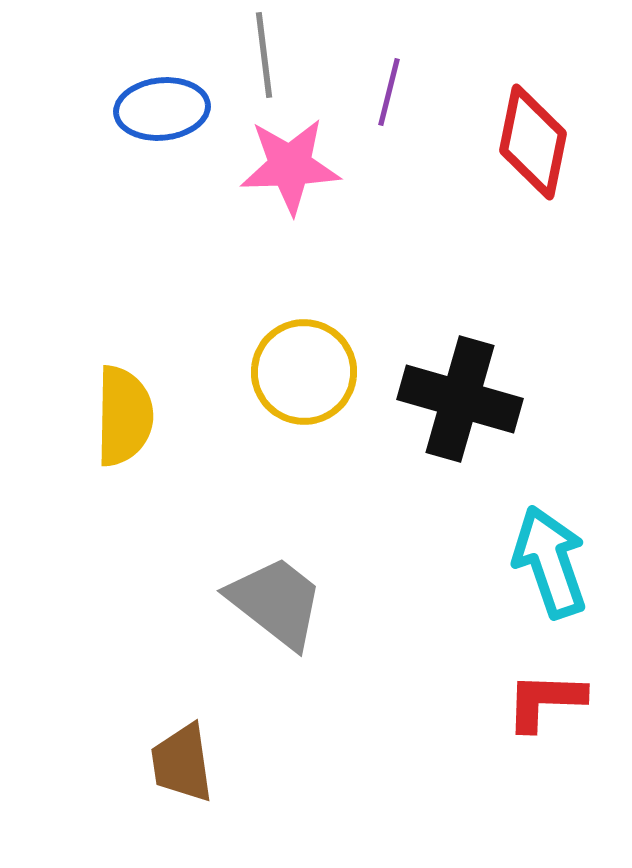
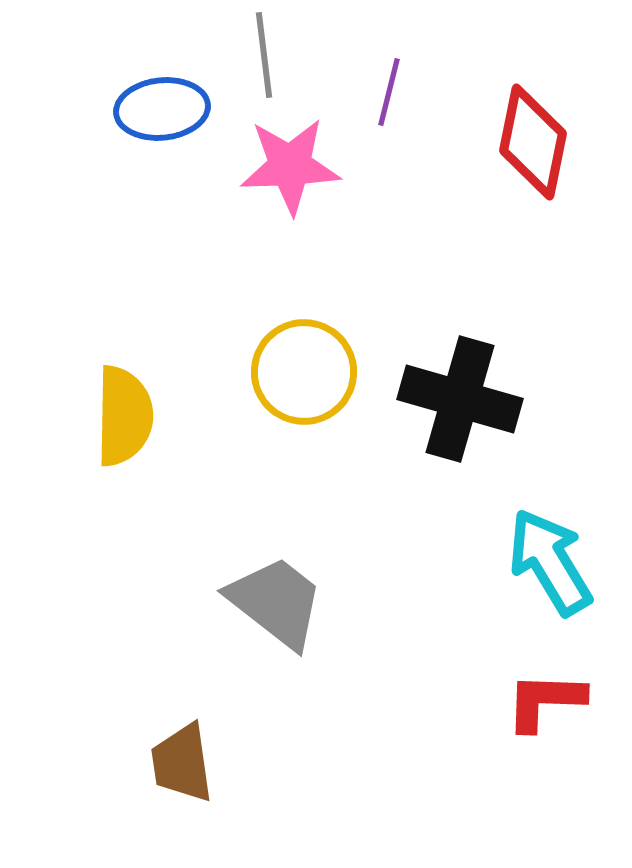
cyan arrow: rotated 12 degrees counterclockwise
